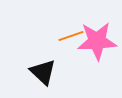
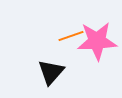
black triangle: moved 8 px right; rotated 28 degrees clockwise
